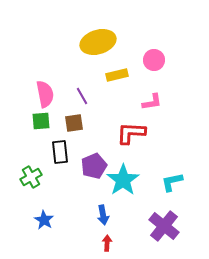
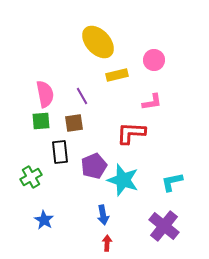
yellow ellipse: rotated 64 degrees clockwise
cyan star: rotated 20 degrees counterclockwise
